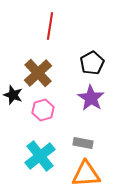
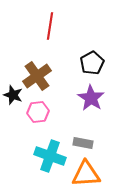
brown cross: moved 1 px left, 3 px down; rotated 8 degrees clockwise
pink hexagon: moved 5 px left, 2 px down; rotated 10 degrees clockwise
cyan cross: moved 10 px right; rotated 32 degrees counterclockwise
